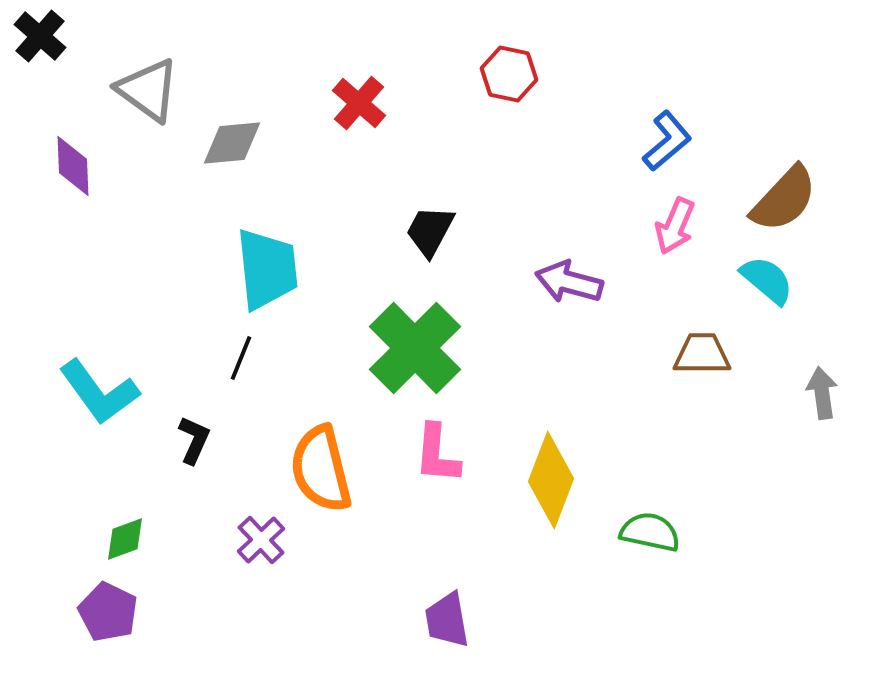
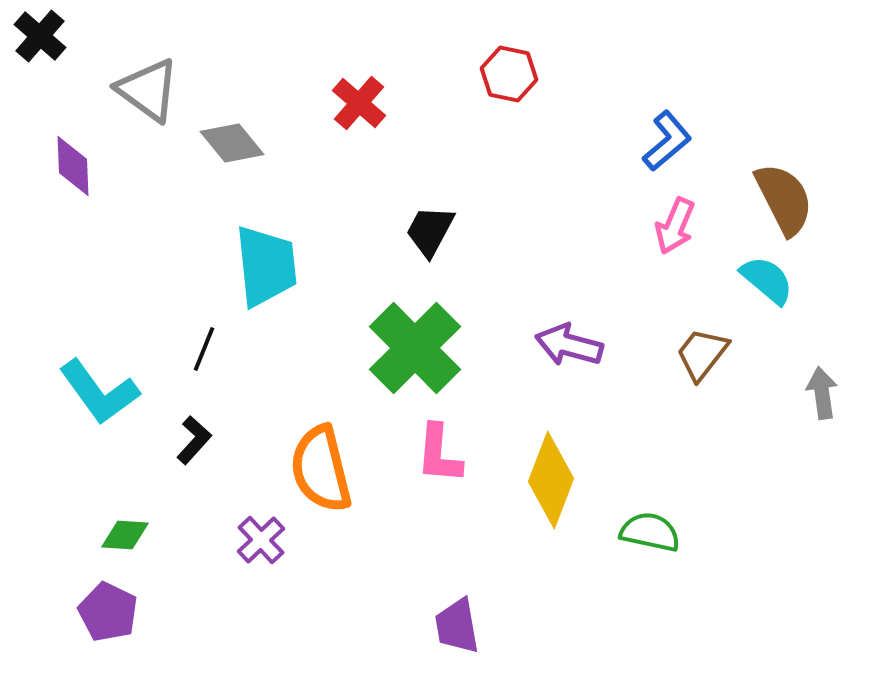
gray diamond: rotated 56 degrees clockwise
brown semicircle: rotated 70 degrees counterclockwise
cyan trapezoid: moved 1 px left, 3 px up
purple arrow: moved 63 px down
brown trapezoid: rotated 52 degrees counterclockwise
black line: moved 37 px left, 9 px up
black L-shape: rotated 18 degrees clockwise
pink L-shape: moved 2 px right
green diamond: moved 4 px up; rotated 24 degrees clockwise
purple trapezoid: moved 10 px right, 6 px down
